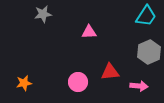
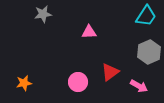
red triangle: rotated 30 degrees counterclockwise
pink arrow: rotated 24 degrees clockwise
